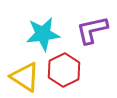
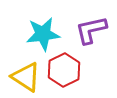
purple L-shape: moved 1 px left
yellow triangle: moved 1 px right
